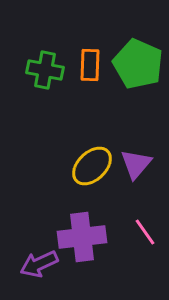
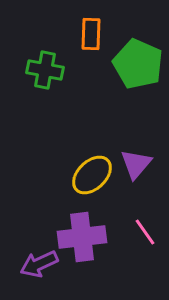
orange rectangle: moved 1 px right, 31 px up
yellow ellipse: moved 9 px down
